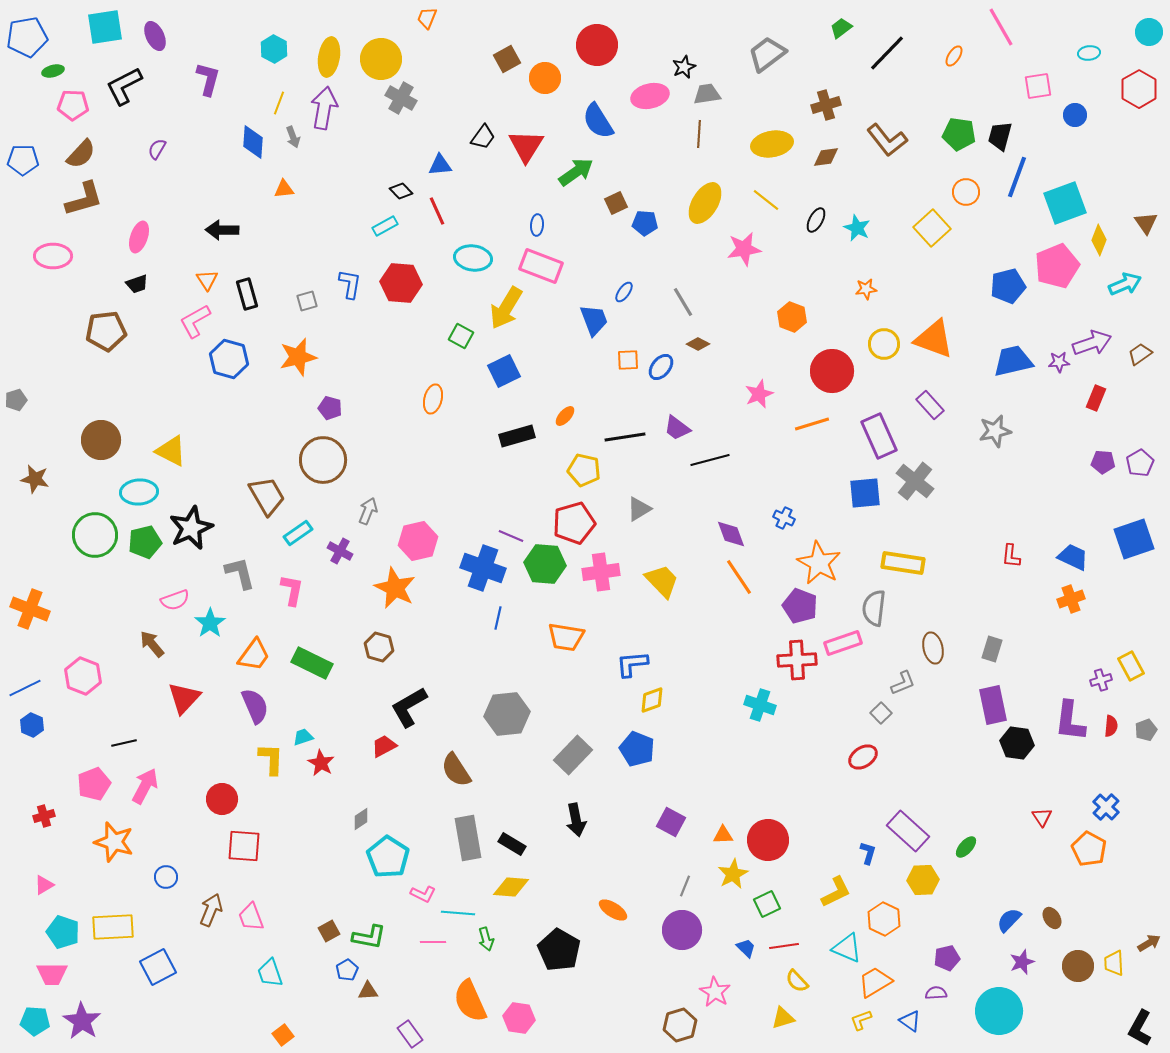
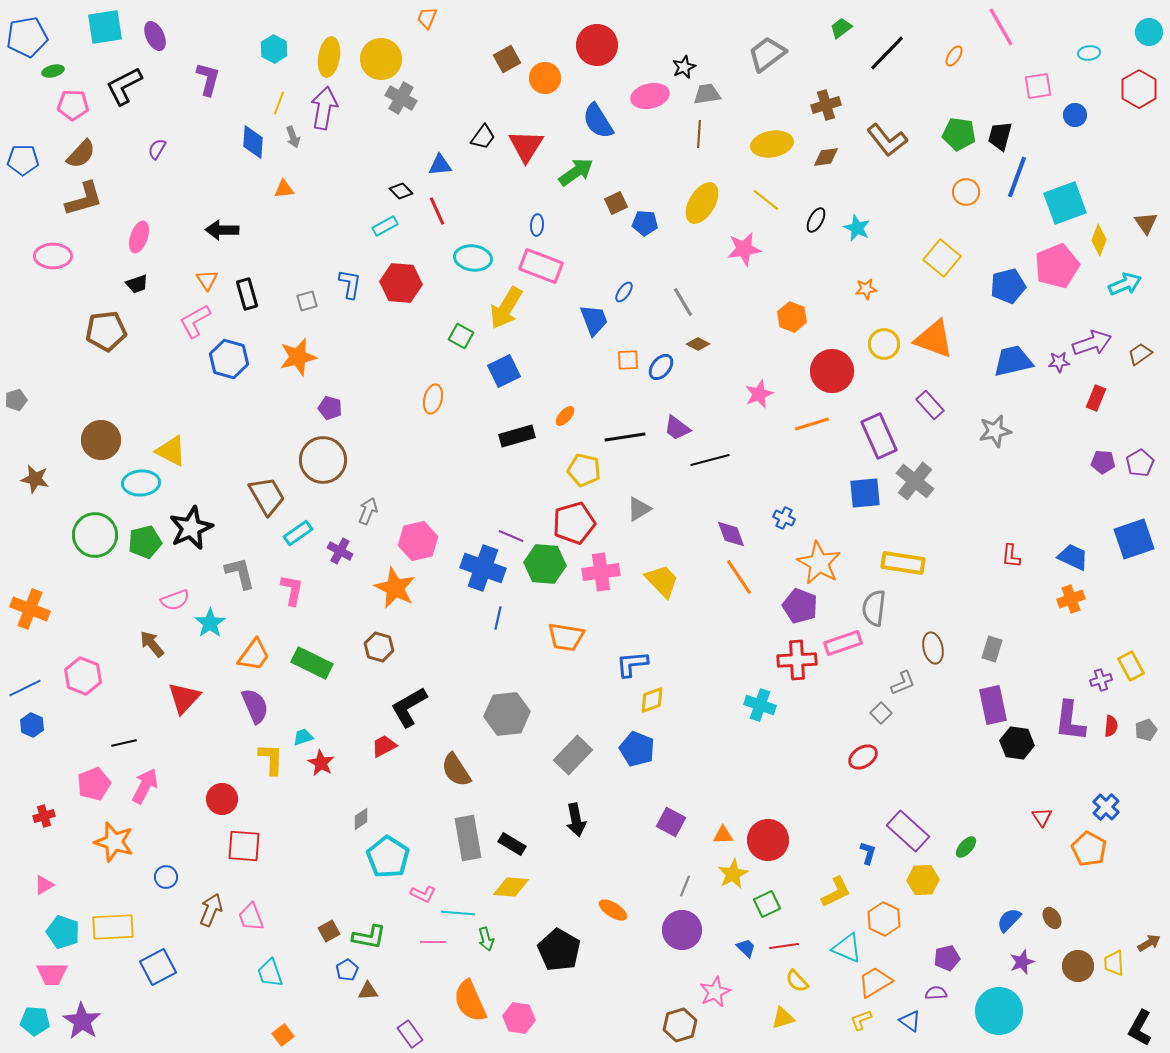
yellow ellipse at (705, 203): moved 3 px left
yellow square at (932, 228): moved 10 px right, 30 px down; rotated 9 degrees counterclockwise
cyan ellipse at (139, 492): moved 2 px right, 9 px up
pink star at (715, 992): rotated 16 degrees clockwise
